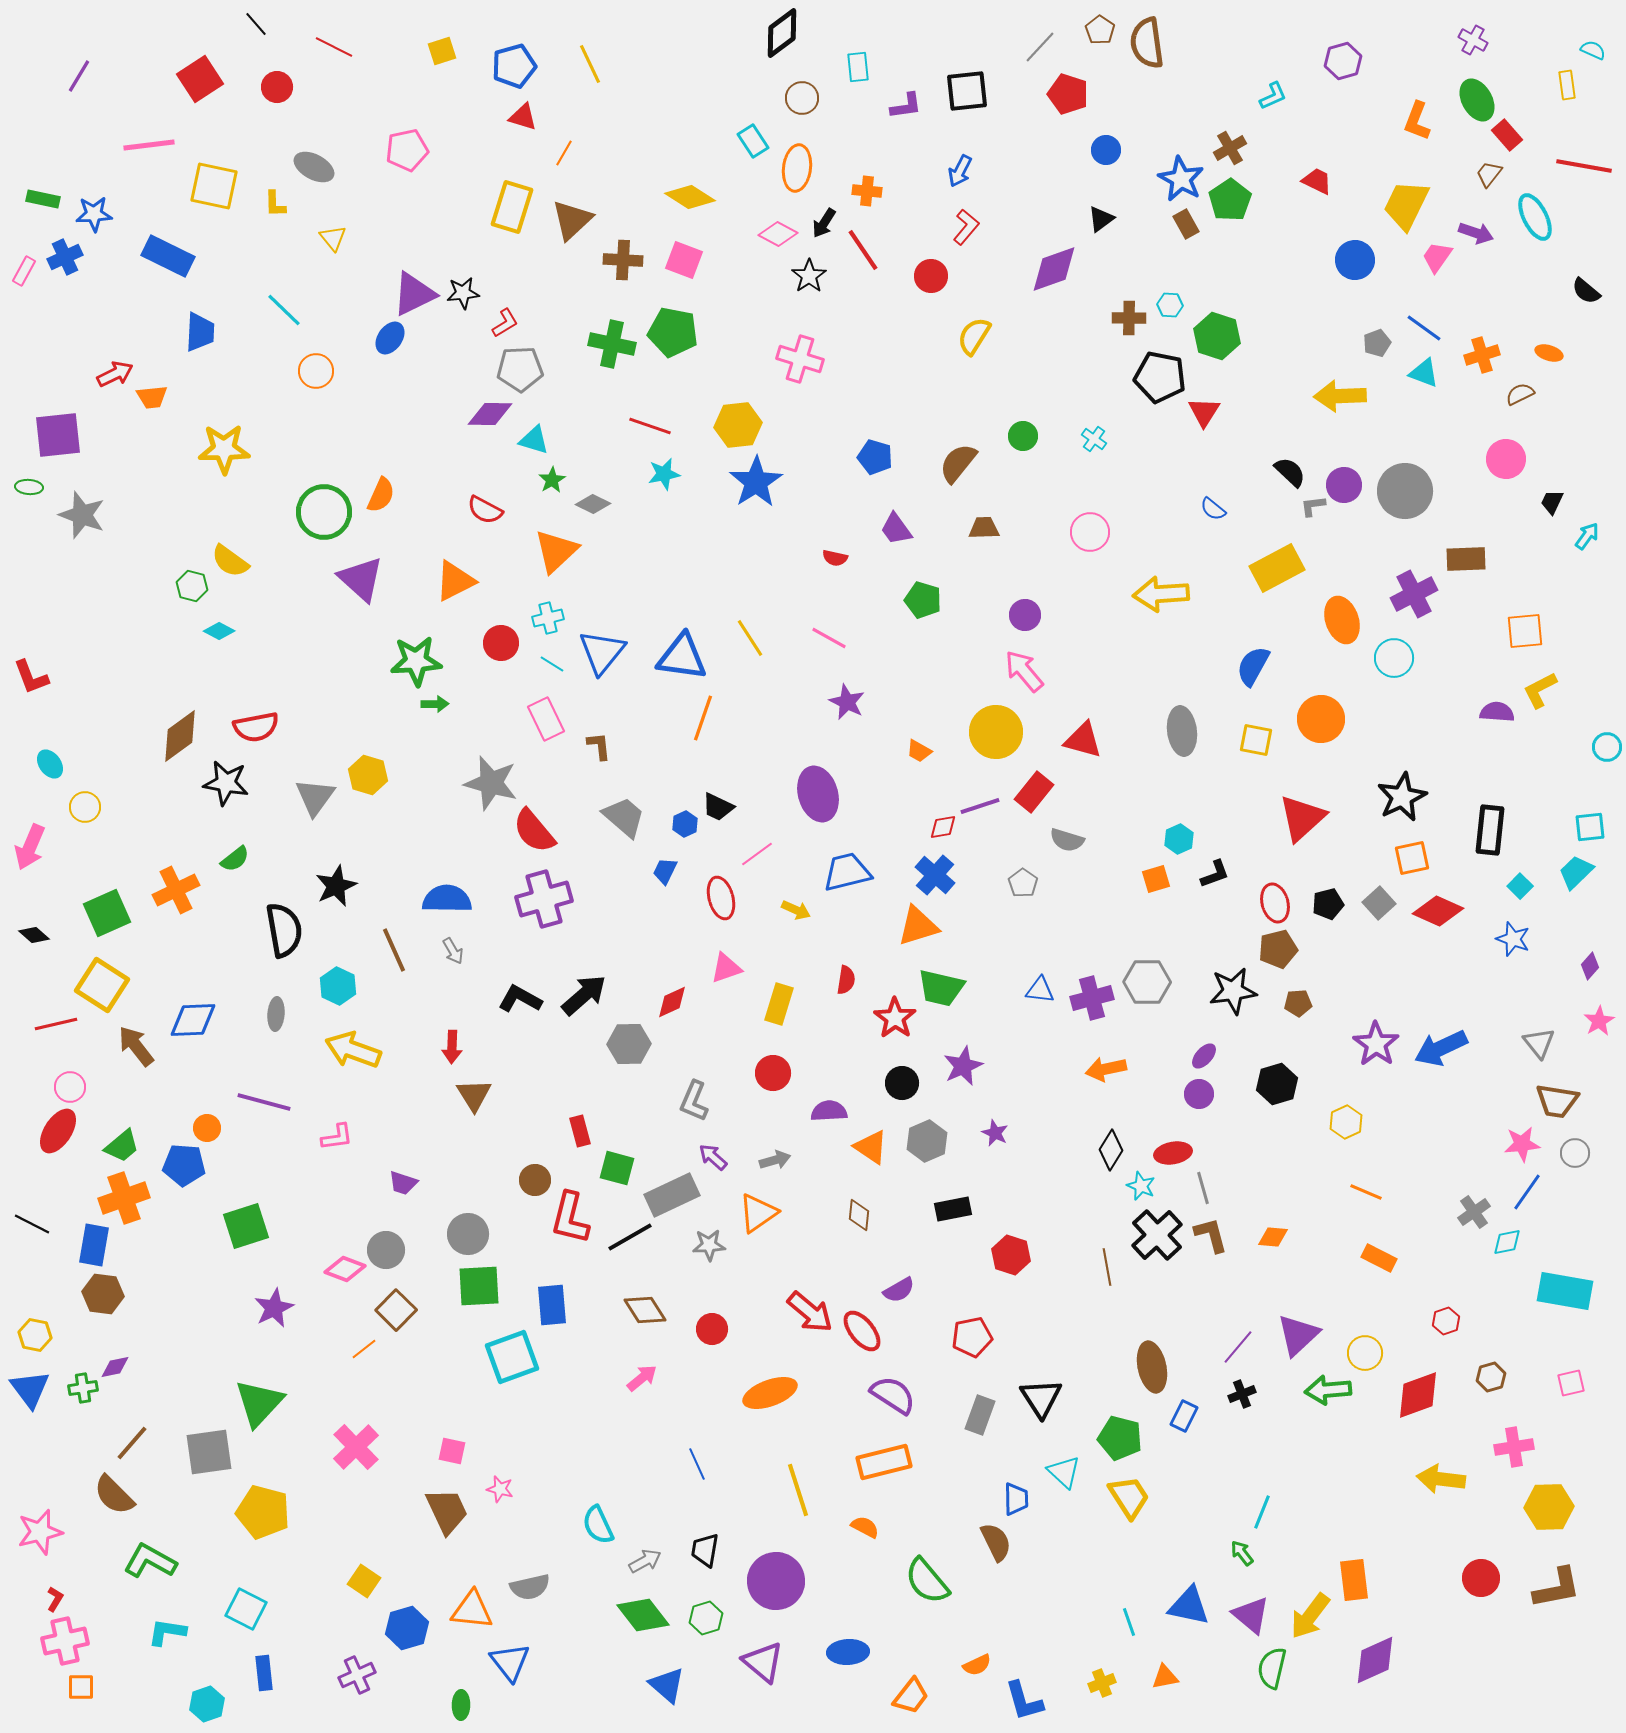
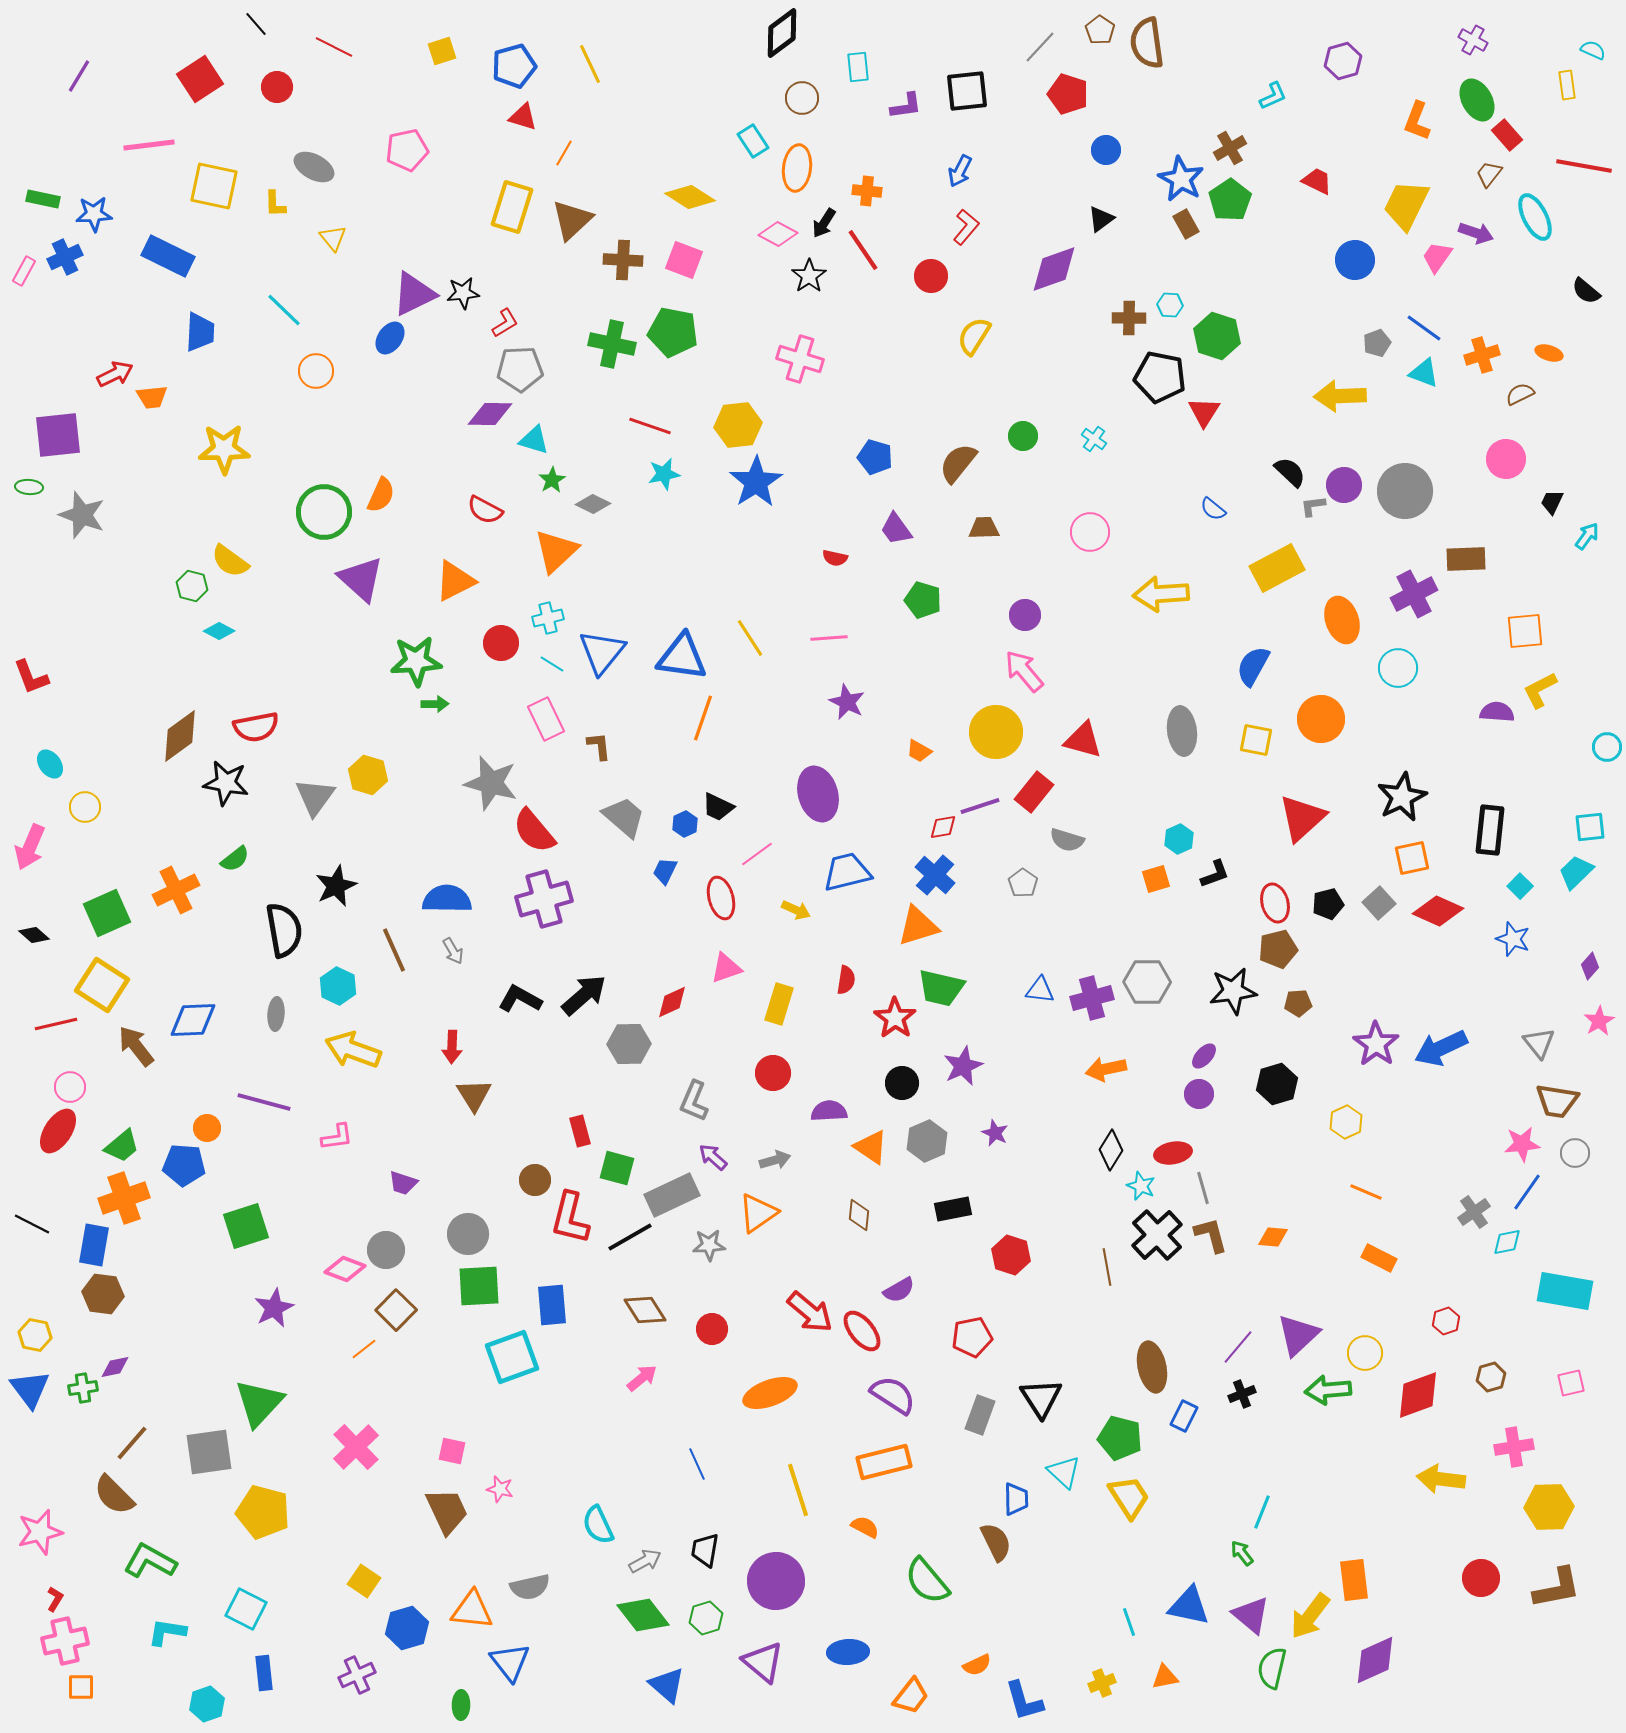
pink line at (829, 638): rotated 33 degrees counterclockwise
cyan circle at (1394, 658): moved 4 px right, 10 px down
